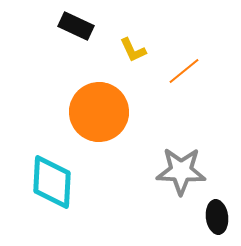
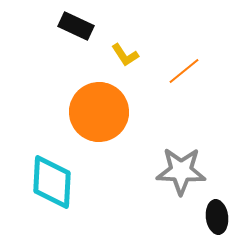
yellow L-shape: moved 8 px left, 5 px down; rotated 8 degrees counterclockwise
